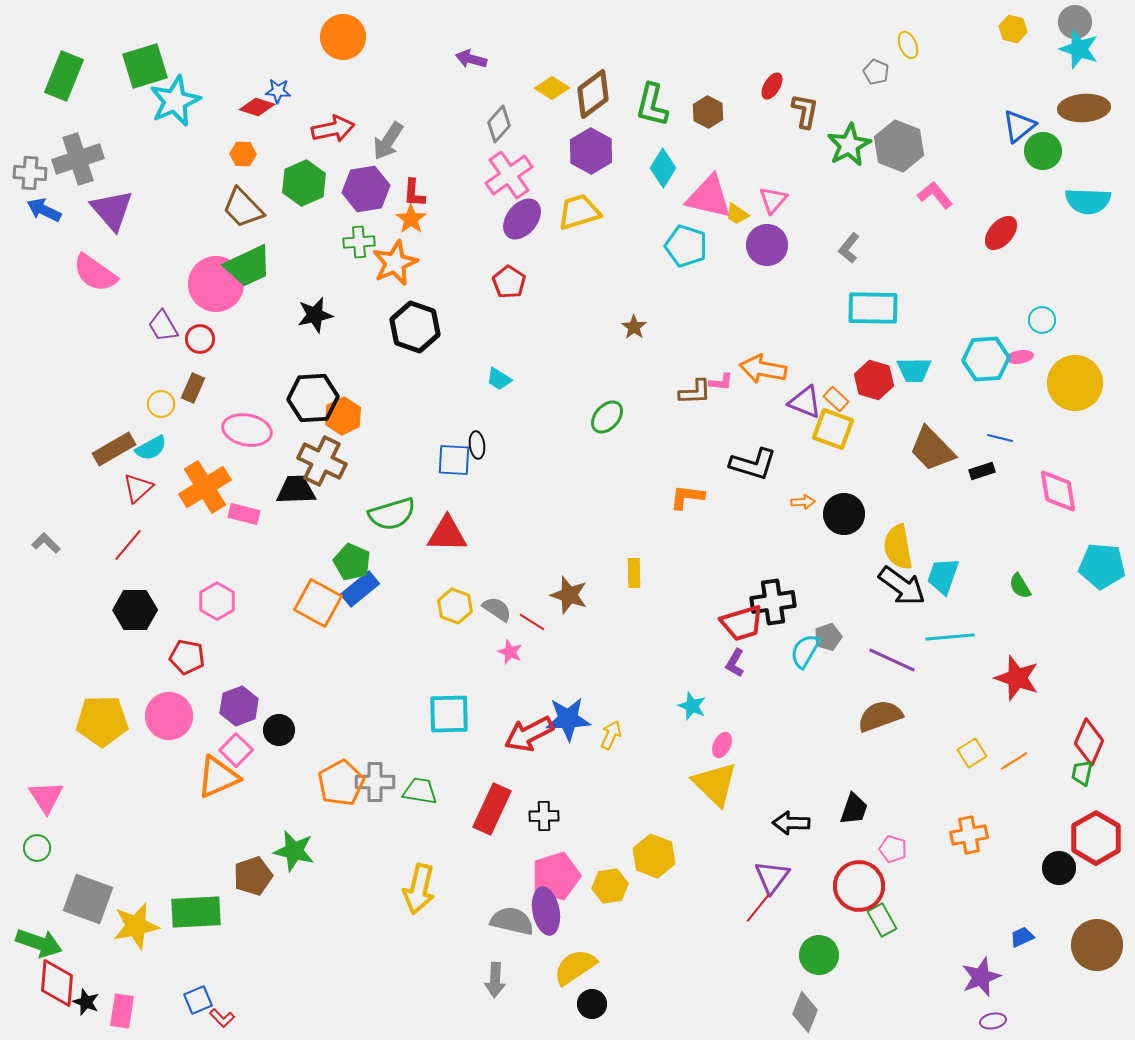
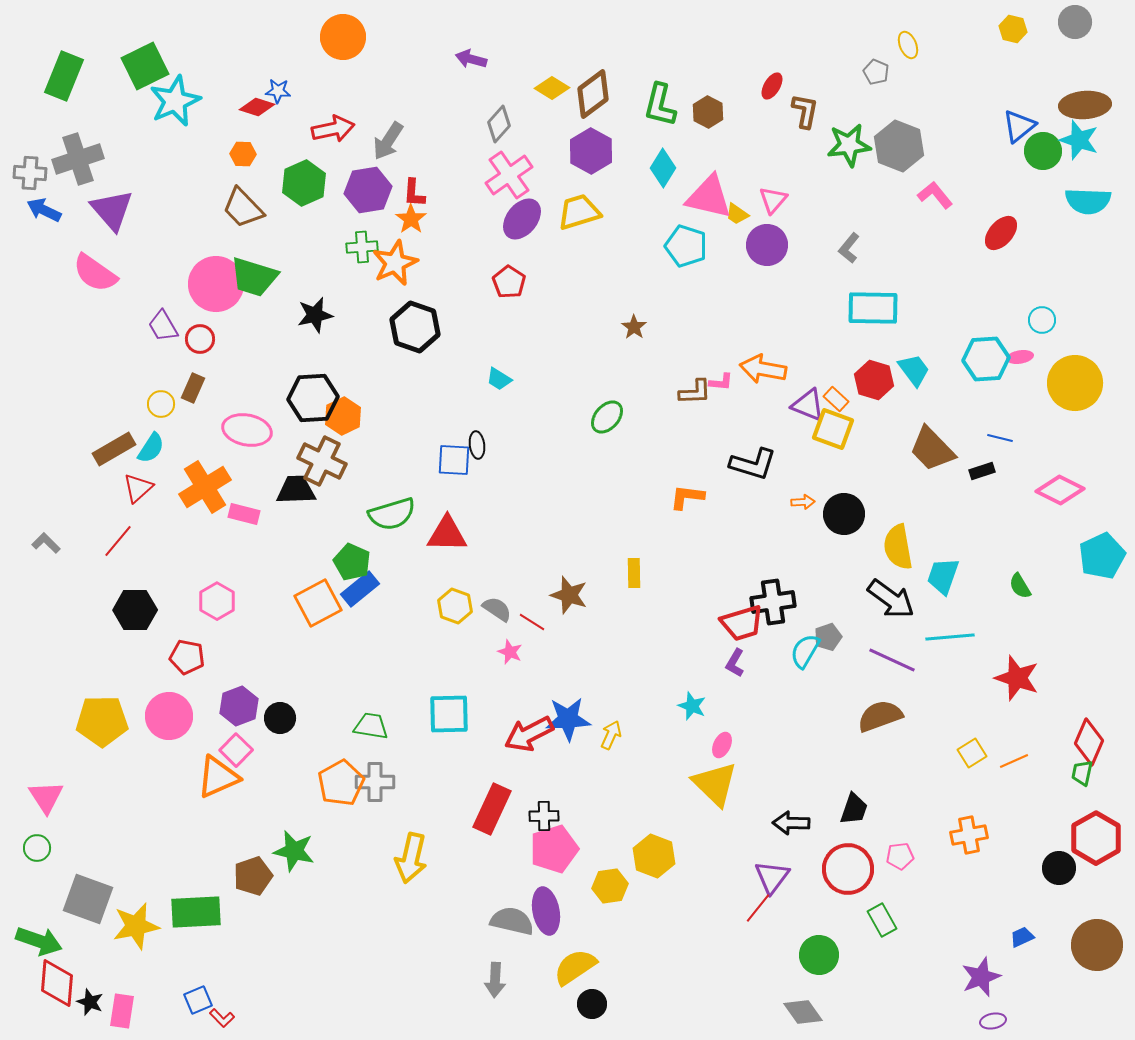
cyan star at (1079, 49): moved 91 px down
green square at (145, 66): rotated 9 degrees counterclockwise
green L-shape at (652, 105): moved 8 px right
brown ellipse at (1084, 108): moved 1 px right, 3 px up
green star at (849, 145): rotated 21 degrees clockwise
purple hexagon at (366, 189): moved 2 px right, 1 px down
green cross at (359, 242): moved 3 px right, 5 px down
green trapezoid at (248, 266): moved 6 px right, 11 px down; rotated 42 degrees clockwise
cyan trapezoid at (914, 370): rotated 126 degrees counterclockwise
purple triangle at (805, 402): moved 3 px right, 3 px down
cyan semicircle at (151, 448): rotated 28 degrees counterclockwise
pink diamond at (1058, 491): moved 2 px right, 1 px up; rotated 54 degrees counterclockwise
red line at (128, 545): moved 10 px left, 4 px up
cyan pentagon at (1102, 566): moved 10 px up; rotated 30 degrees counterclockwise
black arrow at (902, 586): moved 11 px left, 13 px down
orange square at (318, 603): rotated 33 degrees clockwise
black circle at (279, 730): moved 1 px right, 12 px up
orange line at (1014, 761): rotated 8 degrees clockwise
green trapezoid at (420, 791): moved 49 px left, 65 px up
pink pentagon at (893, 849): moved 7 px right, 7 px down; rotated 24 degrees counterclockwise
pink pentagon at (556, 876): moved 2 px left, 27 px up
red circle at (859, 886): moved 11 px left, 17 px up
yellow arrow at (419, 889): moved 8 px left, 31 px up
green arrow at (39, 943): moved 2 px up
black star at (86, 1002): moved 4 px right
gray diamond at (805, 1012): moved 2 px left; rotated 57 degrees counterclockwise
